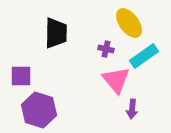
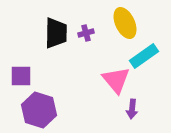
yellow ellipse: moved 4 px left; rotated 12 degrees clockwise
purple cross: moved 20 px left, 16 px up; rotated 28 degrees counterclockwise
